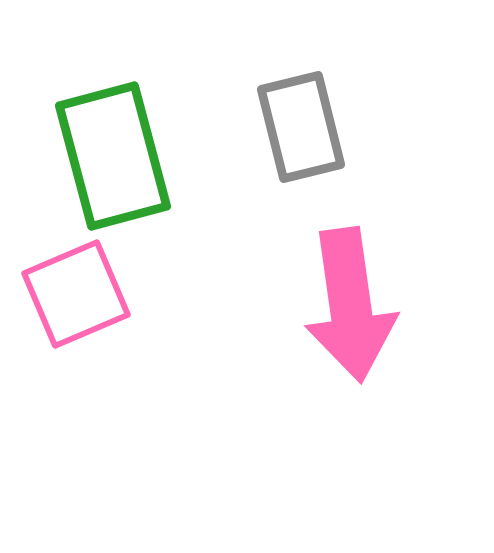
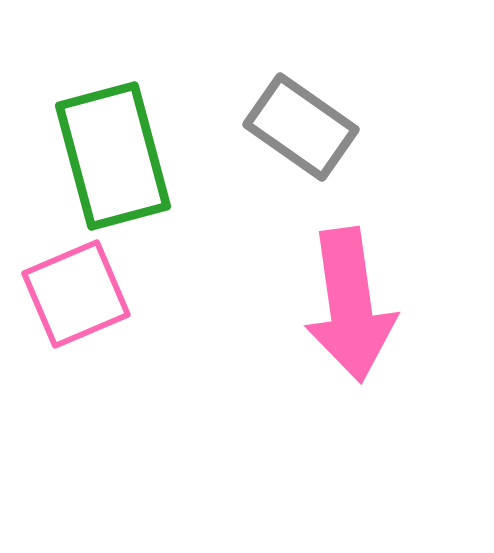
gray rectangle: rotated 41 degrees counterclockwise
